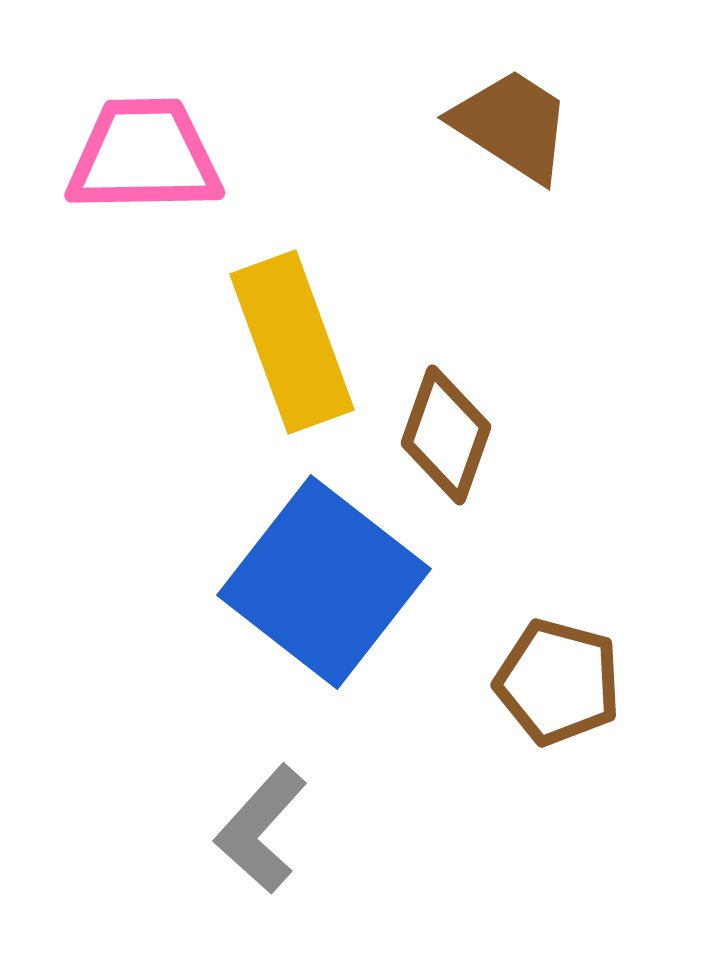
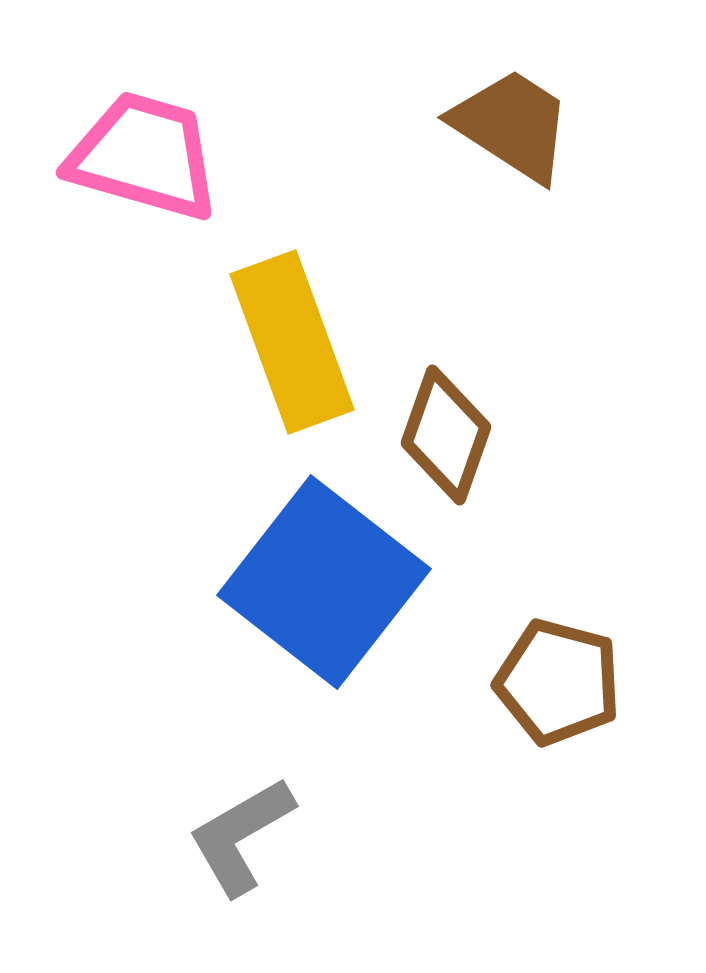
pink trapezoid: rotated 17 degrees clockwise
gray L-shape: moved 20 px left, 7 px down; rotated 18 degrees clockwise
